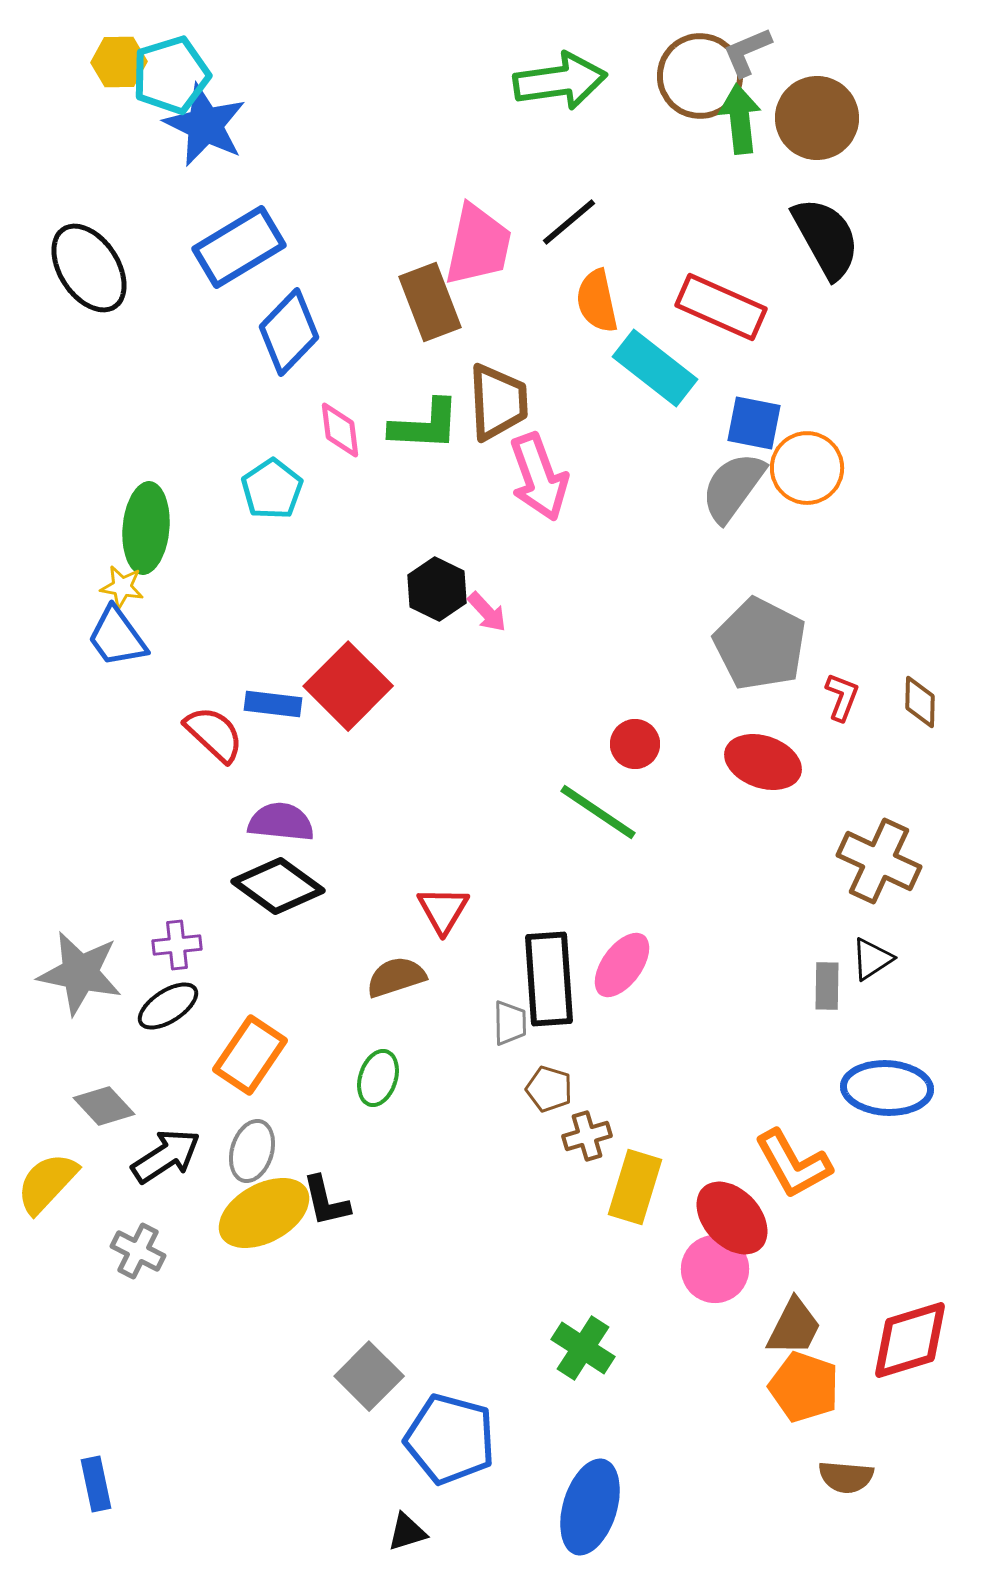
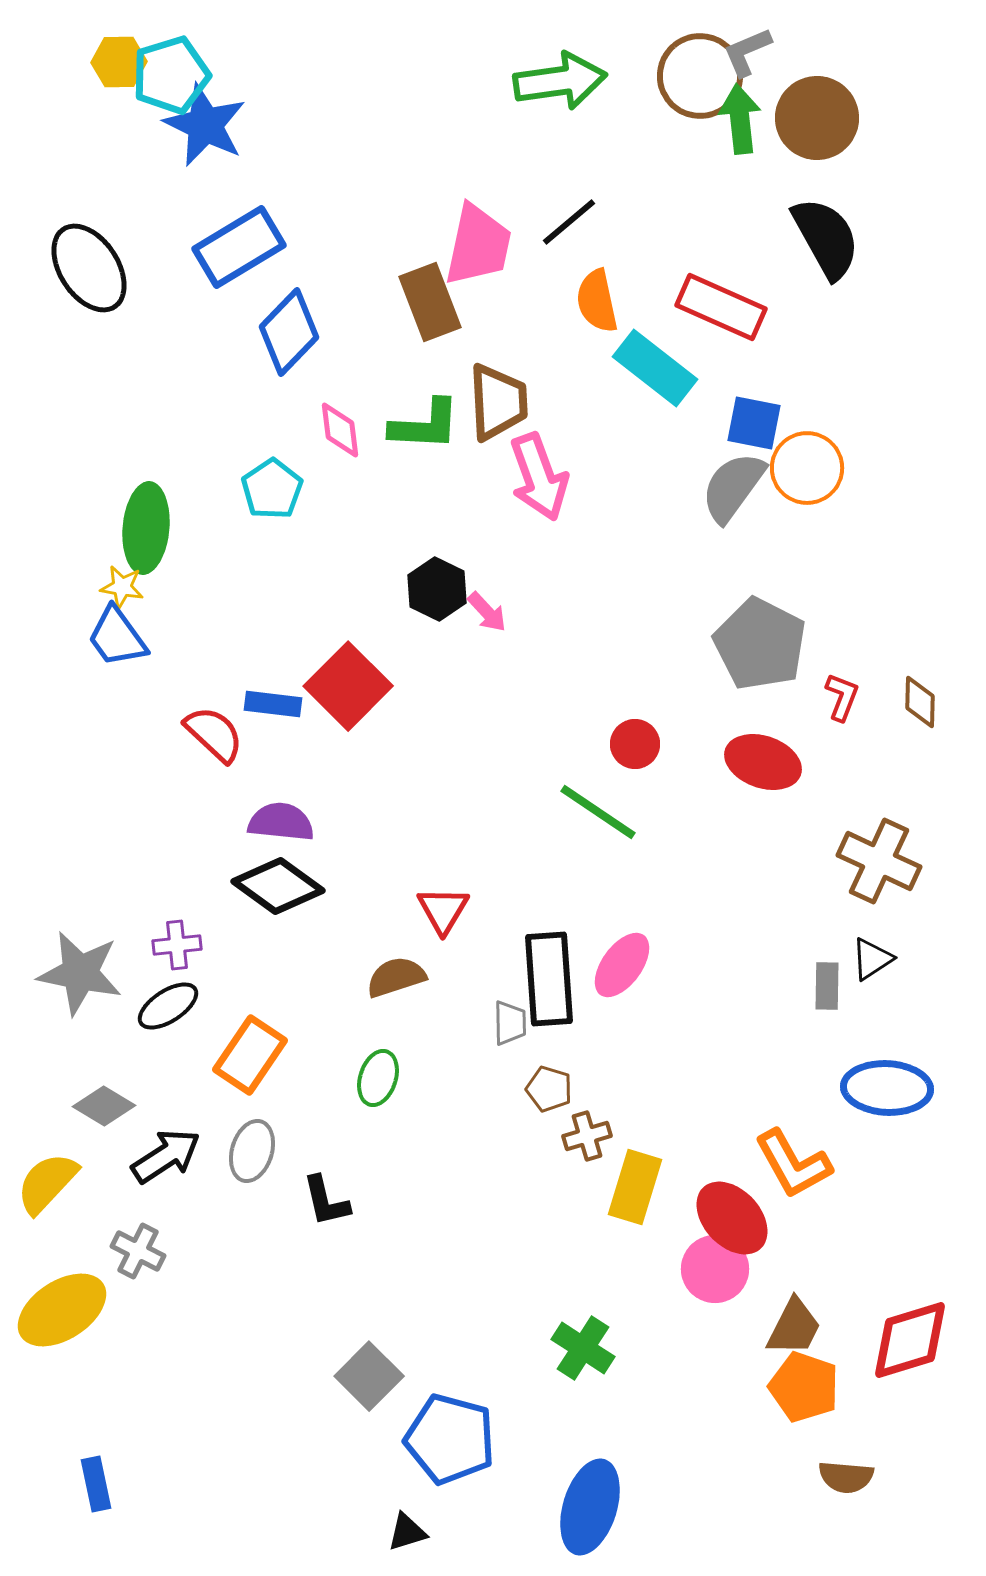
gray diamond at (104, 1106): rotated 16 degrees counterclockwise
yellow ellipse at (264, 1213): moved 202 px left, 97 px down; rotated 4 degrees counterclockwise
